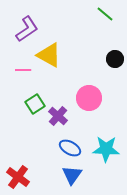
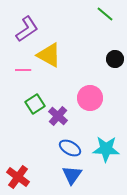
pink circle: moved 1 px right
